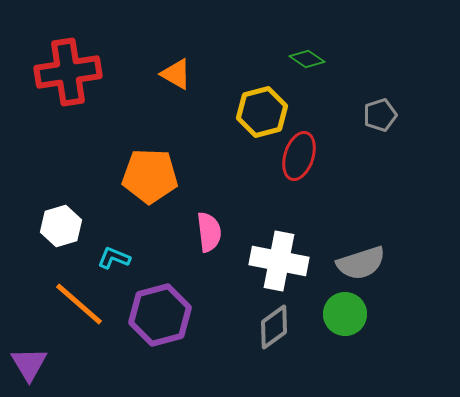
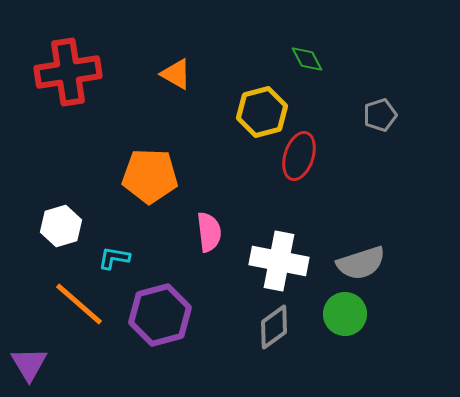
green diamond: rotated 28 degrees clockwise
cyan L-shape: rotated 12 degrees counterclockwise
